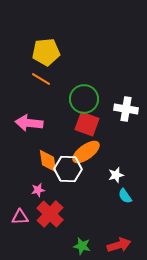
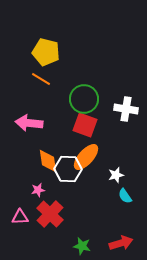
yellow pentagon: rotated 20 degrees clockwise
red square: moved 2 px left, 1 px down
orange ellipse: moved 5 px down; rotated 12 degrees counterclockwise
red arrow: moved 2 px right, 2 px up
